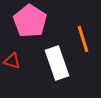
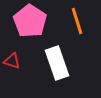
orange line: moved 6 px left, 18 px up
